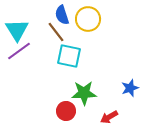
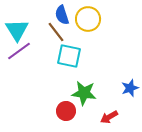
green star: rotated 10 degrees clockwise
